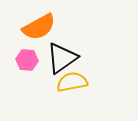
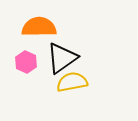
orange semicircle: rotated 152 degrees counterclockwise
pink hexagon: moved 1 px left, 2 px down; rotated 20 degrees clockwise
